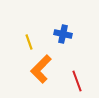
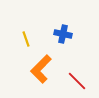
yellow line: moved 3 px left, 3 px up
red line: rotated 25 degrees counterclockwise
